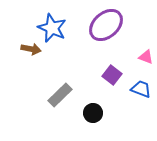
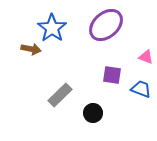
blue star: rotated 12 degrees clockwise
purple square: rotated 30 degrees counterclockwise
